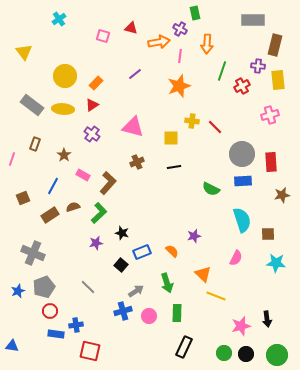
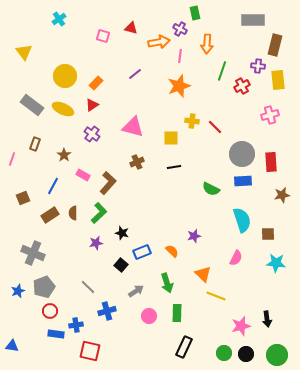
yellow ellipse at (63, 109): rotated 20 degrees clockwise
brown semicircle at (73, 207): moved 6 px down; rotated 72 degrees counterclockwise
blue cross at (123, 311): moved 16 px left
